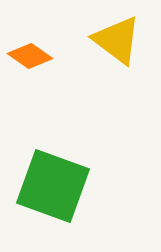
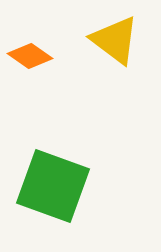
yellow triangle: moved 2 px left
